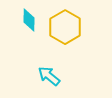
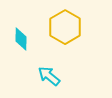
cyan diamond: moved 8 px left, 19 px down
